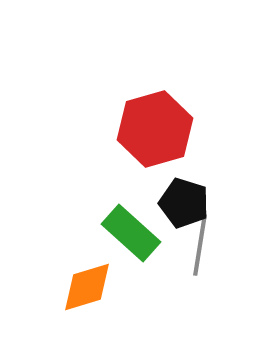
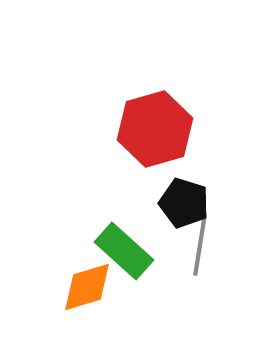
green rectangle: moved 7 px left, 18 px down
